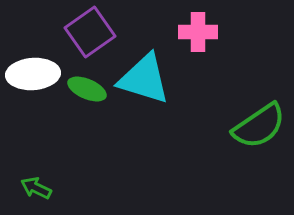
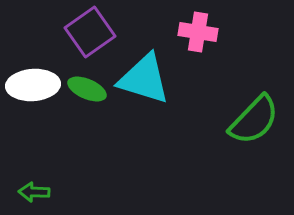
pink cross: rotated 9 degrees clockwise
white ellipse: moved 11 px down
green semicircle: moved 5 px left, 6 px up; rotated 12 degrees counterclockwise
green arrow: moved 2 px left, 4 px down; rotated 24 degrees counterclockwise
